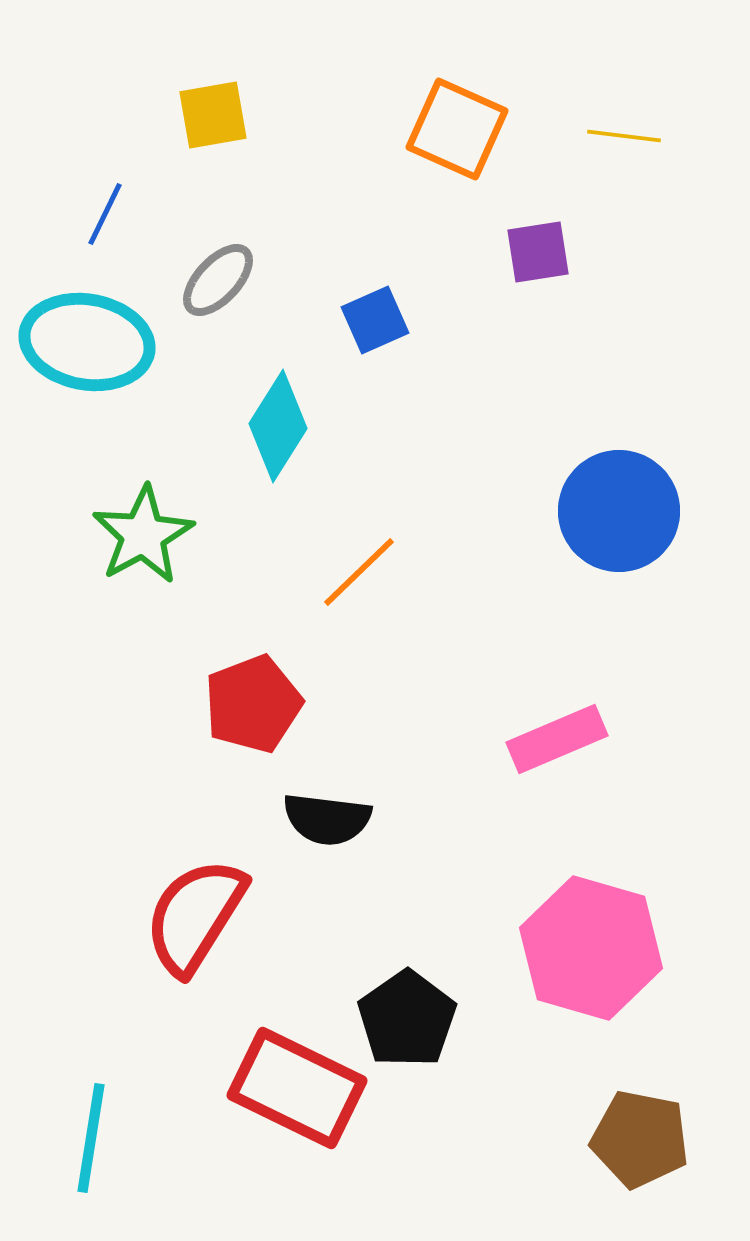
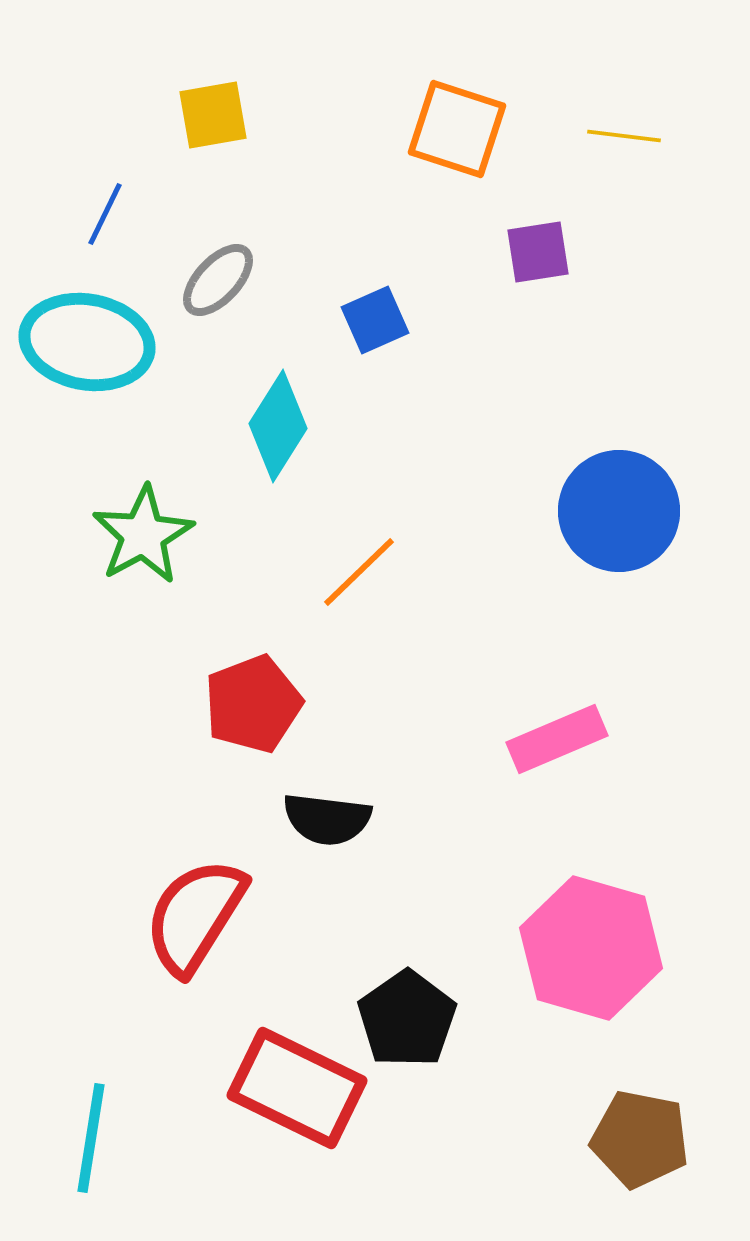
orange square: rotated 6 degrees counterclockwise
